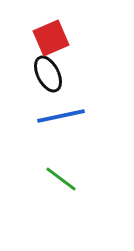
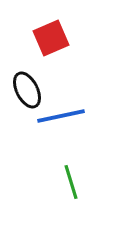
black ellipse: moved 21 px left, 16 px down
green line: moved 10 px right, 3 px down; rotated 36 degrees clockwise
